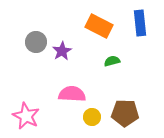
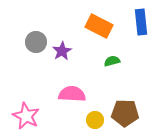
blue rectangle: moved 1 px right, 1 px up
yellow circle: moved 3 px right, 3 px down
